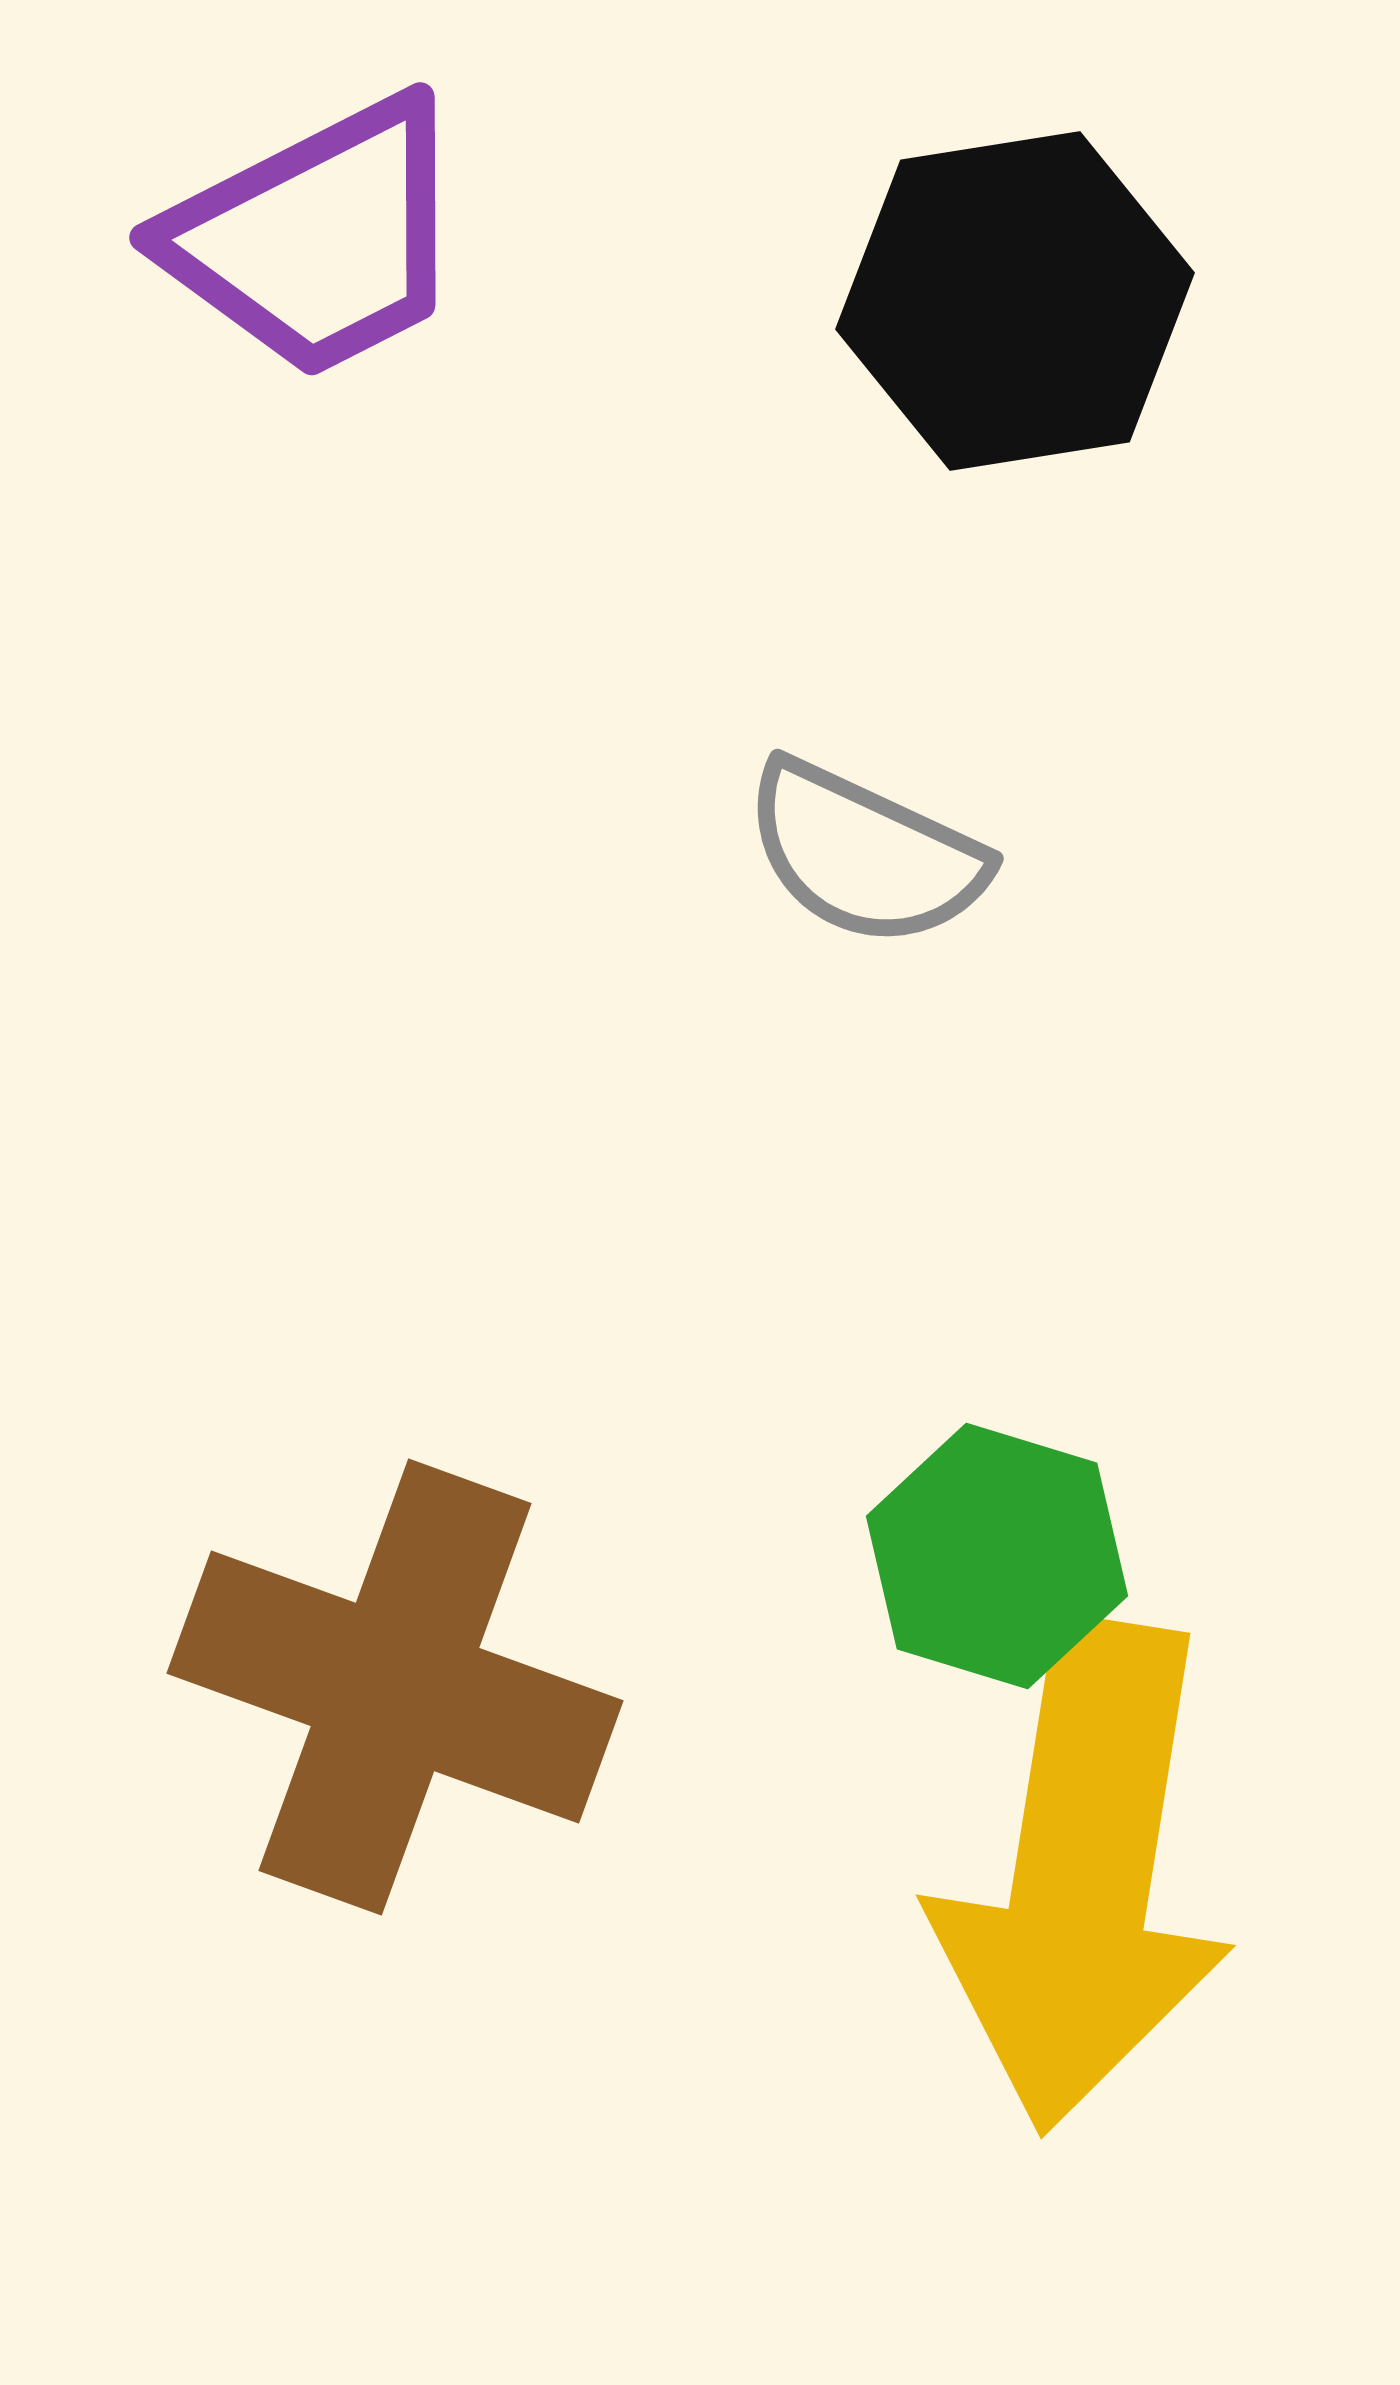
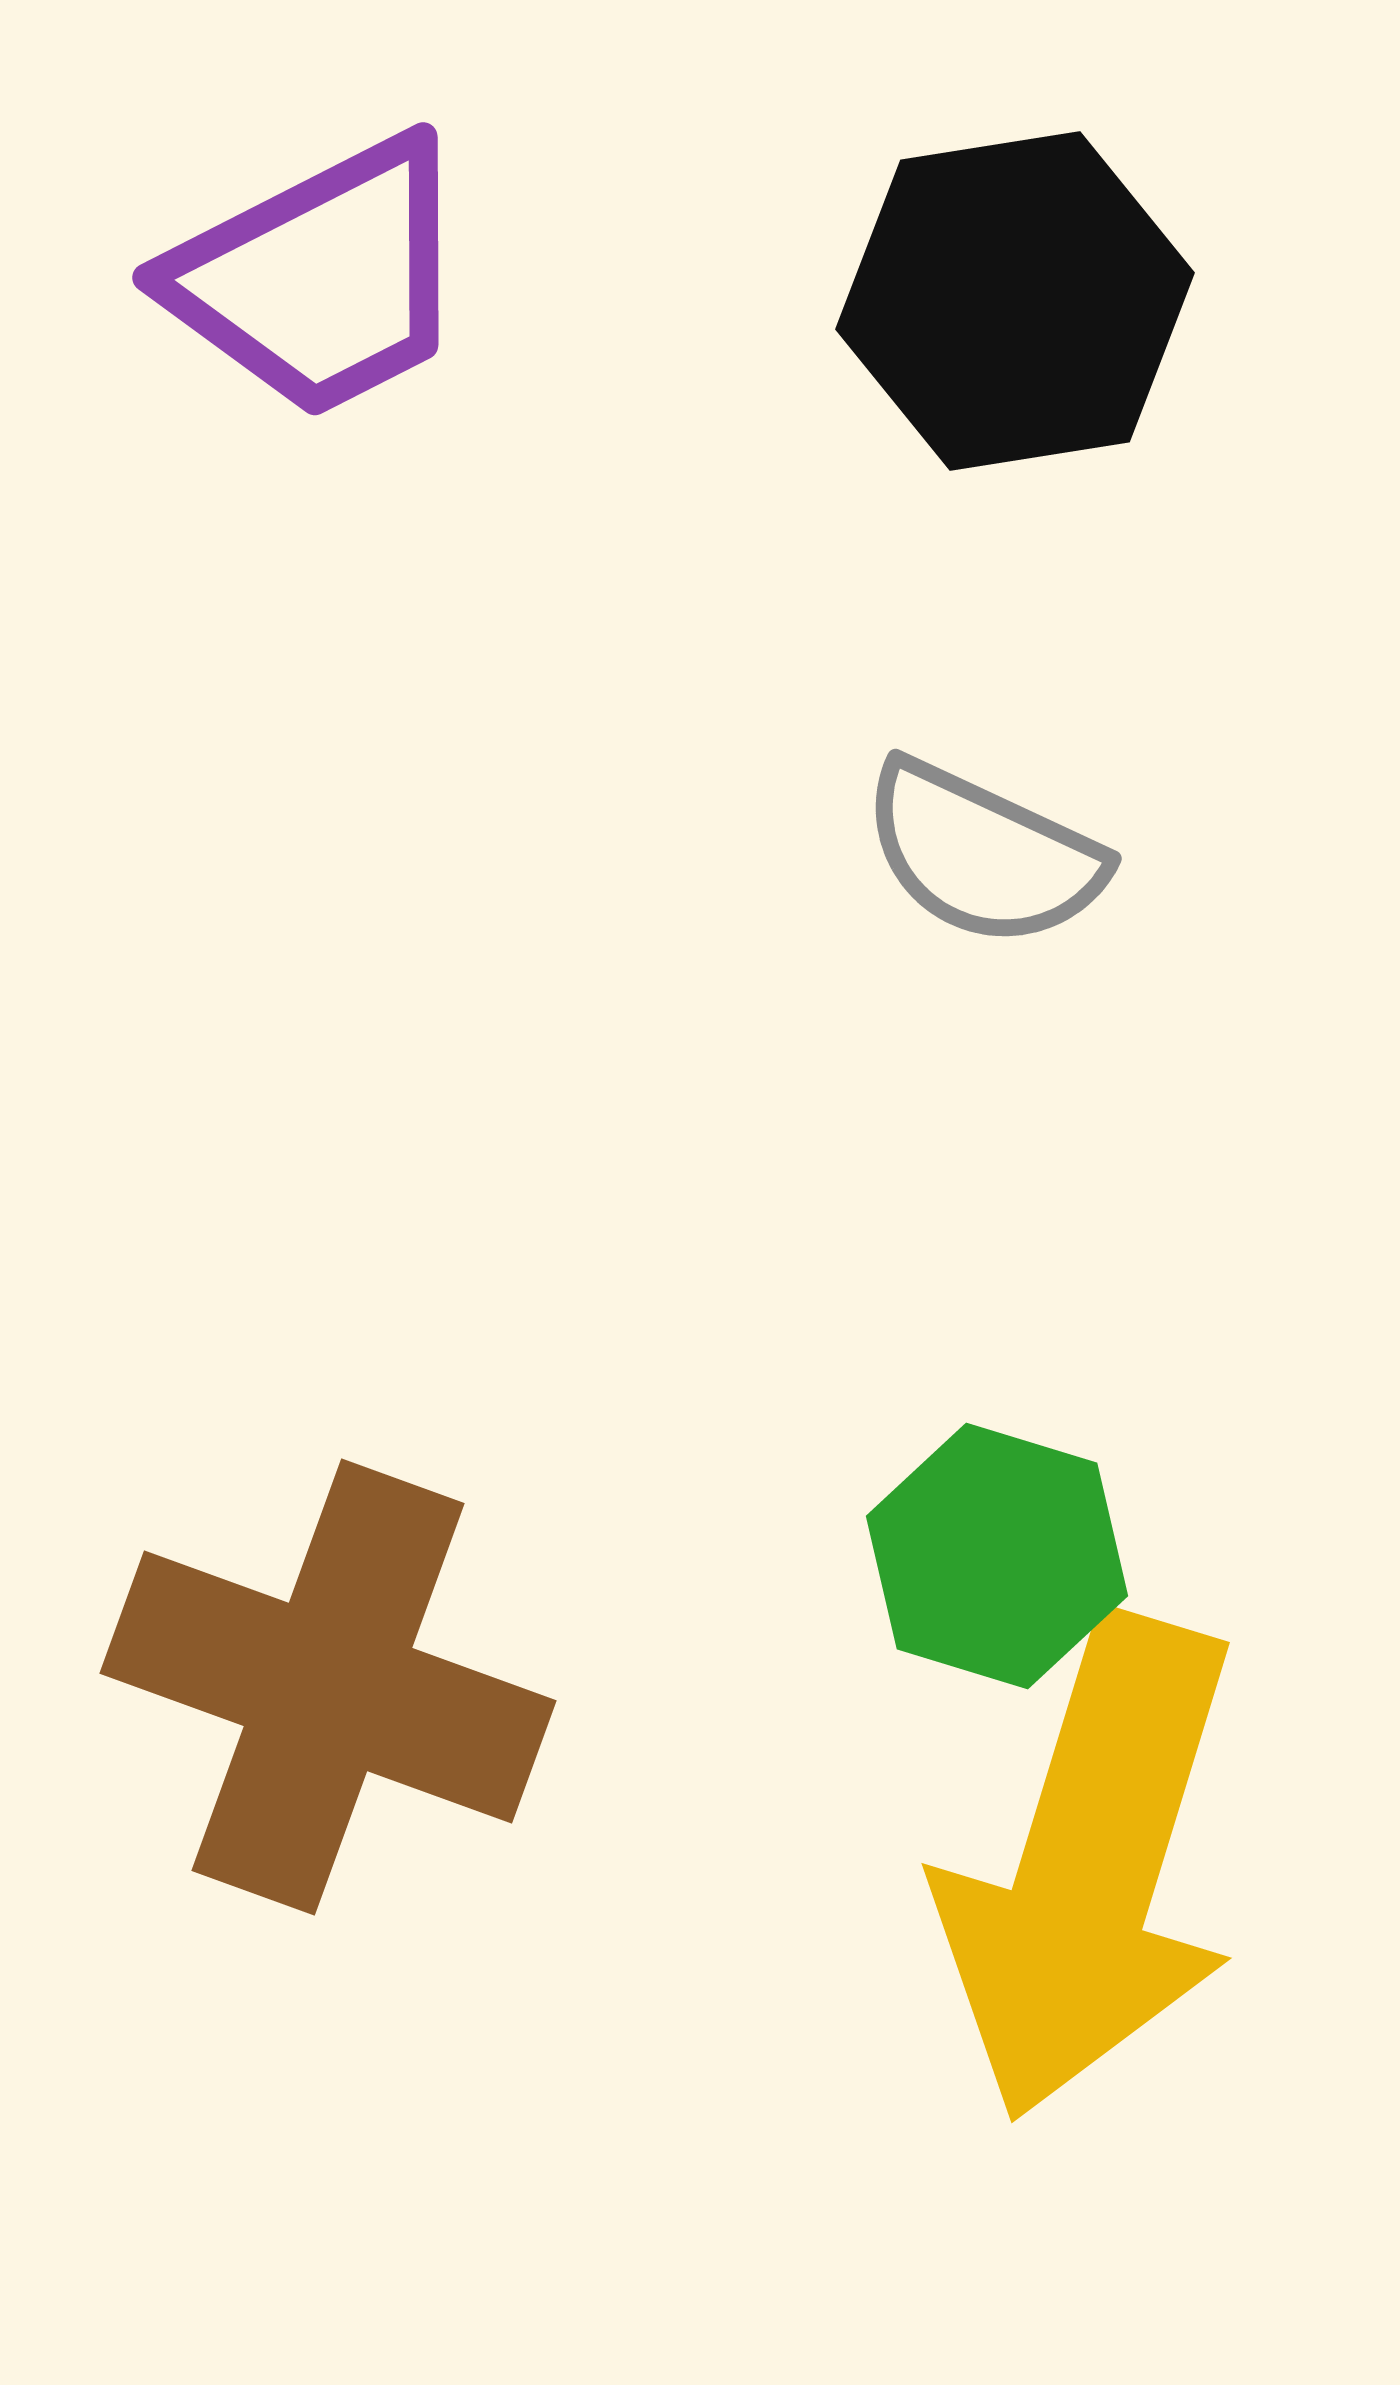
purple trapezoid: moved 3 px right, 40 px down
gray semicircle: moved 118 px right
brown cross: moved 67 px left
yellow arrow: moved 7 px right, 8 px up; rotated 8 degrees clockwise
